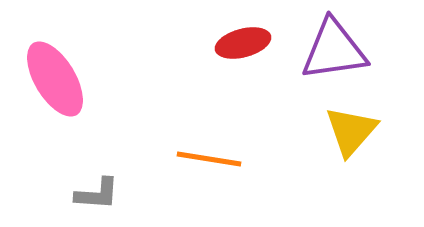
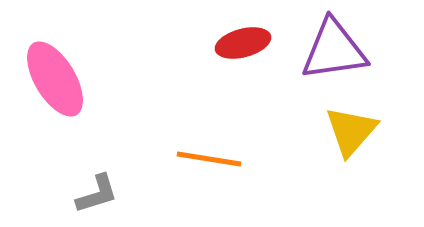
gray L-shape: rotated 21 degrees counterclockwise
